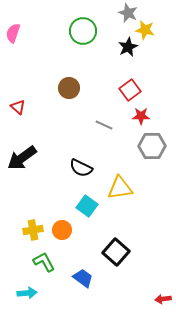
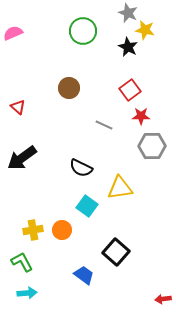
pink semicircle: rotated 48 degrees clockwise
black star: rotated 18 degrees counterclockwise
green L-shape: moved 22 px left
blue trapezoid: moved 1 px right, 3 px up
